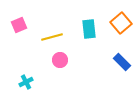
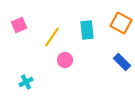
orange square: rotated 20 degrees counterclockwise
cyan rectangle: moved 2 px left, 1 px down
yellow line: rotated 40 degrees counterclockwise
pink circle: moved 5 px right
